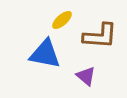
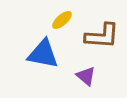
brown L-shape: moved 2 px right
blue triangle: moved 2 px left
